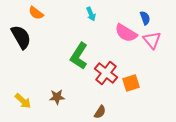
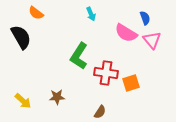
red cross: rotated 30 degrees counterclockwise
